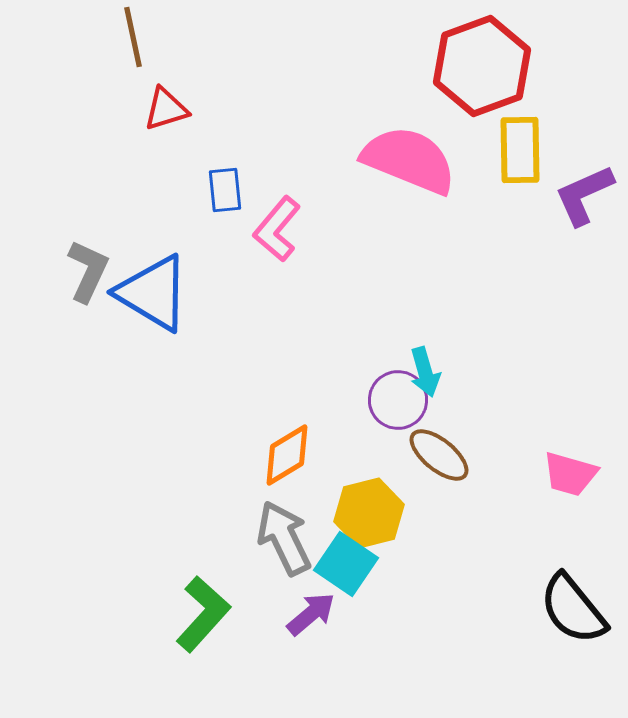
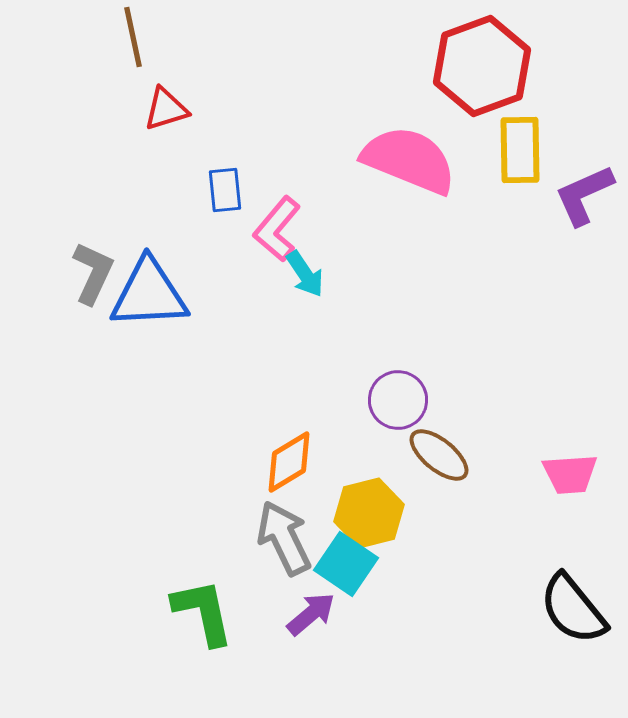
gray L-shape: moved 5 px right, 2 px down
blue triangle: moved 4 px left, 1 px down; rotated 34 degrees counterclockwise
cyan arrow: moved 120 px left, 98 px up; rotated 18 degrees counterclockwise
orange diamond: moved 2 px right, 7 px down
pink trapezoid: rotated 20 degrees counterclockwise
green L-shape: moved 2 px up; rotated 54 degrees counterclockwise
